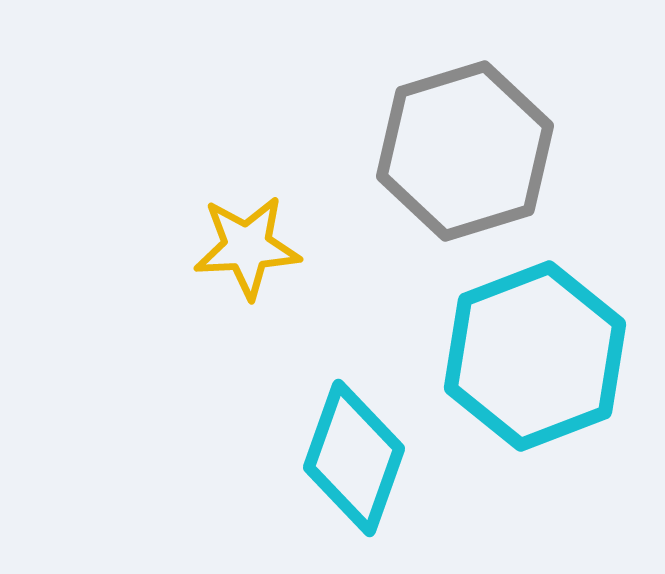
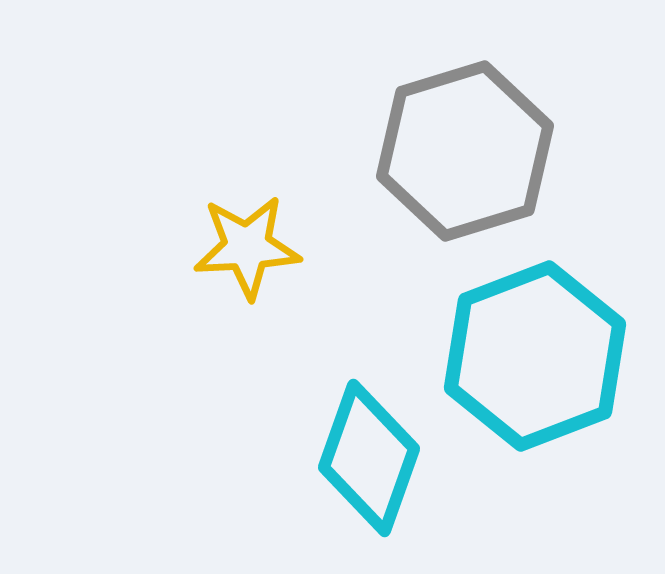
cyan diamond: moved 15 px right
